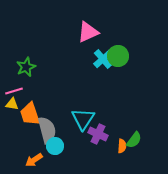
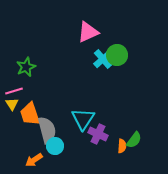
green circle: moved 1 px left, 1 px up
yellow triangle: rotated 48 degrees clockwise
